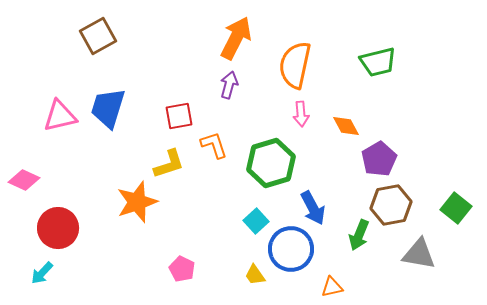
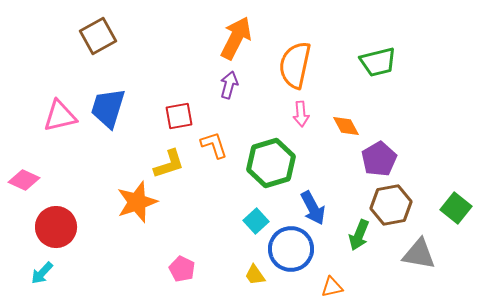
red circle: moved 2 px left, 1 px up
